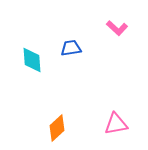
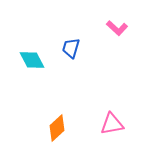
blue trapezoid: rotated 65 degrees counterclockwise
cyan diamond: rotated 24 degrees counterclockwise
pink triangle: moved 4 px left
